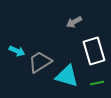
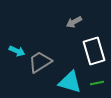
cyan triangle: moved 3 px right, 6 px down
